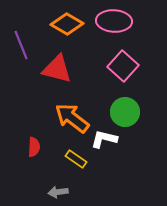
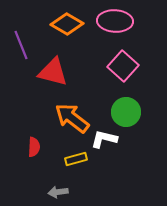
pink ellipse: moved 1 px right
red triangle: moved 4 px left, 3 px down
green circle: moved 1 px right
yellow rectangle: rotated 50 degrees counterclockwise
